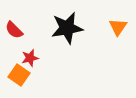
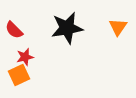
red star: moved 5 px left, 1 px up
orange square: rotated 30 degrees clockwise
